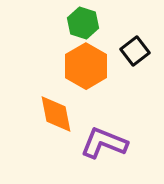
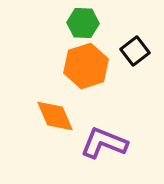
green hexagon: rotated 16 degrees counterclockwise
orange hexagon: rotated 12 degrees clockwise
orange diamond: moved 1 px left, 2 px down; rotated 12 degrees counterclockwise
